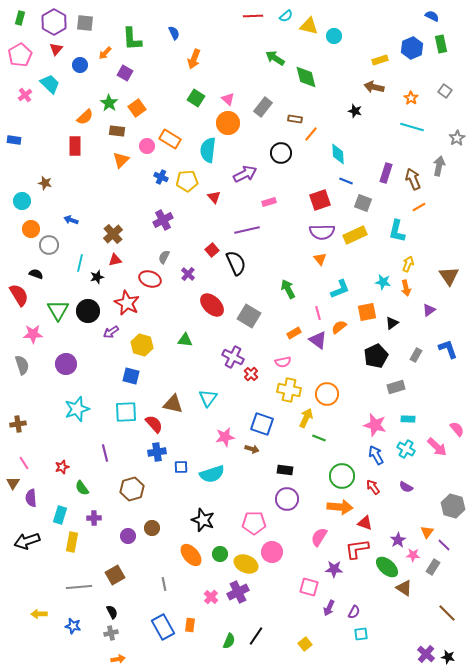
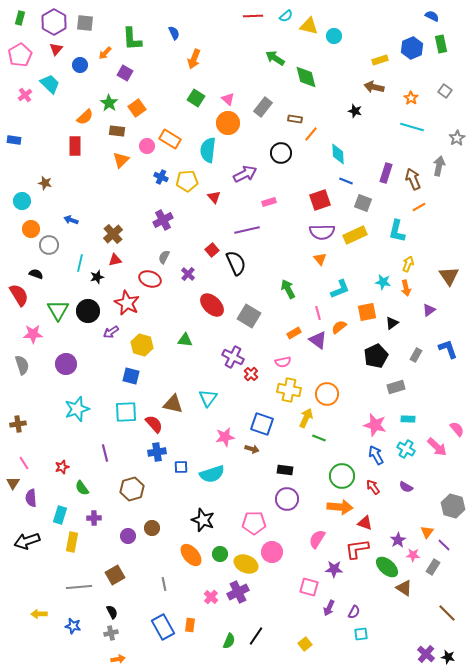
pink semicircle at (319, 537): moved 2 px left, 2 px down
